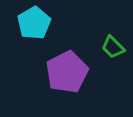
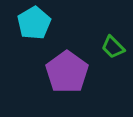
purple pentagon: rotated 9 degrees counterclockwise
